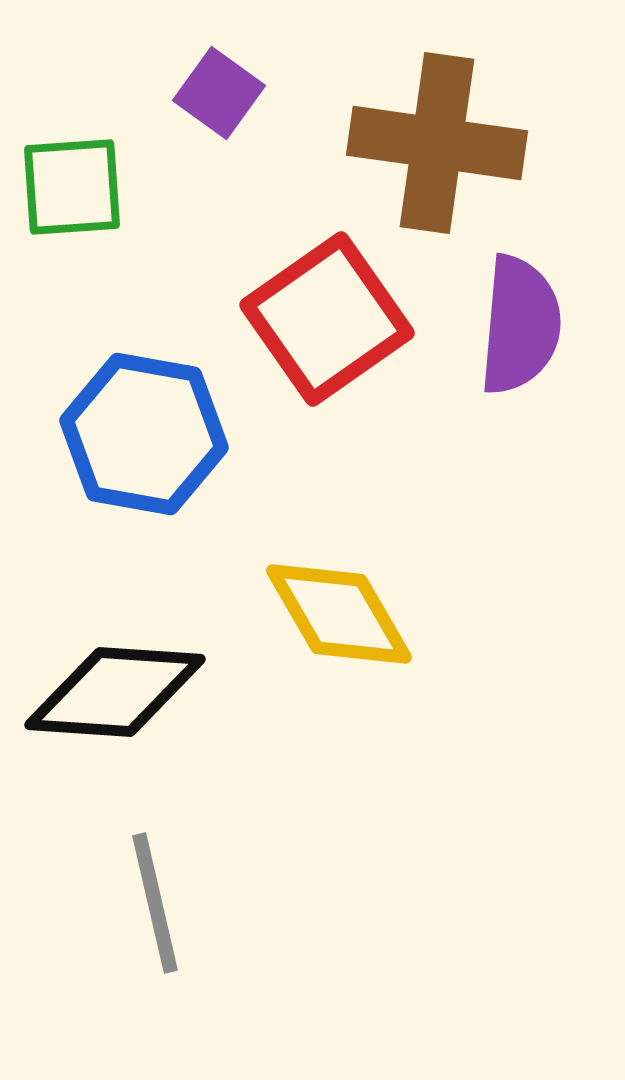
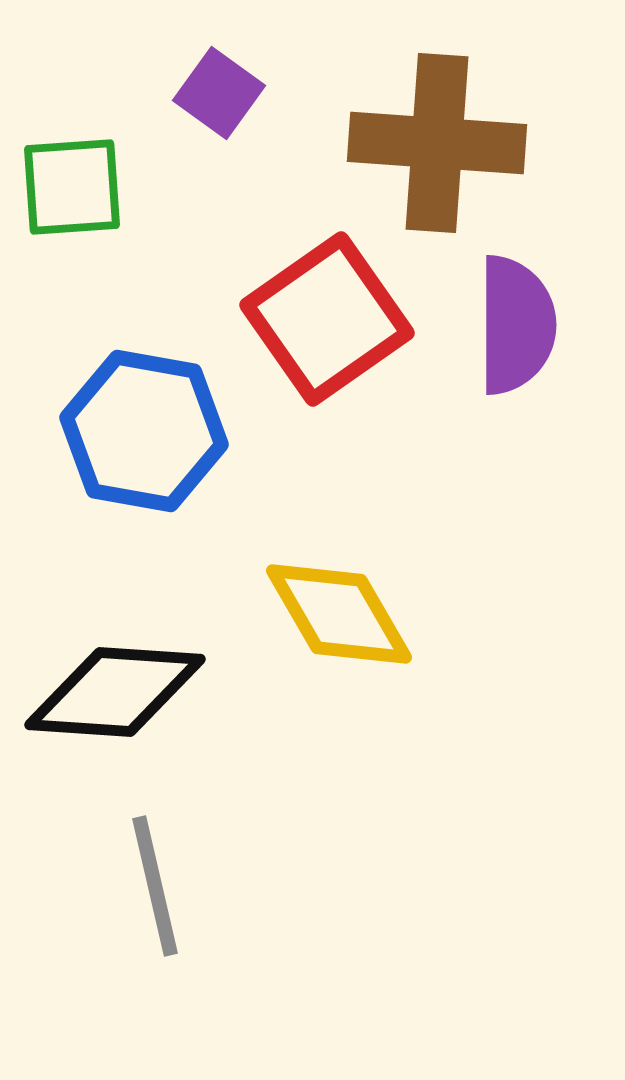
brown cross: rotated 4 degrees counterclockwise
purple semicircle: moved 4 px left; rotated 5 degrees counterclockwise
blue hexagon: moved 3 px up
gray line: moved 17 px up
